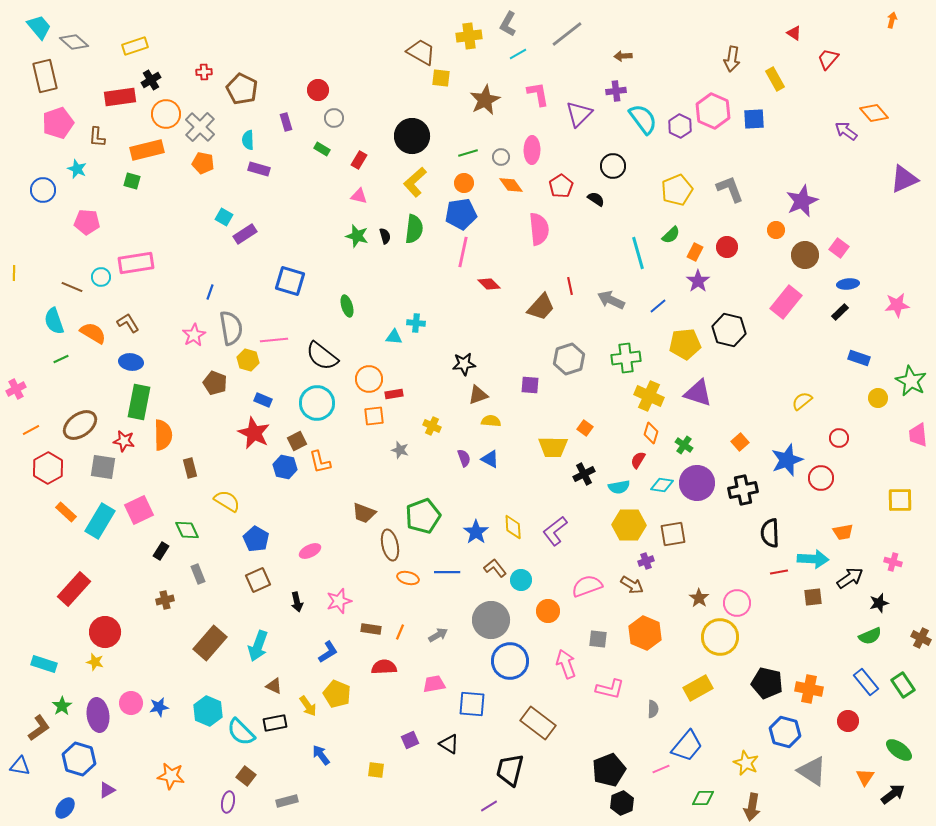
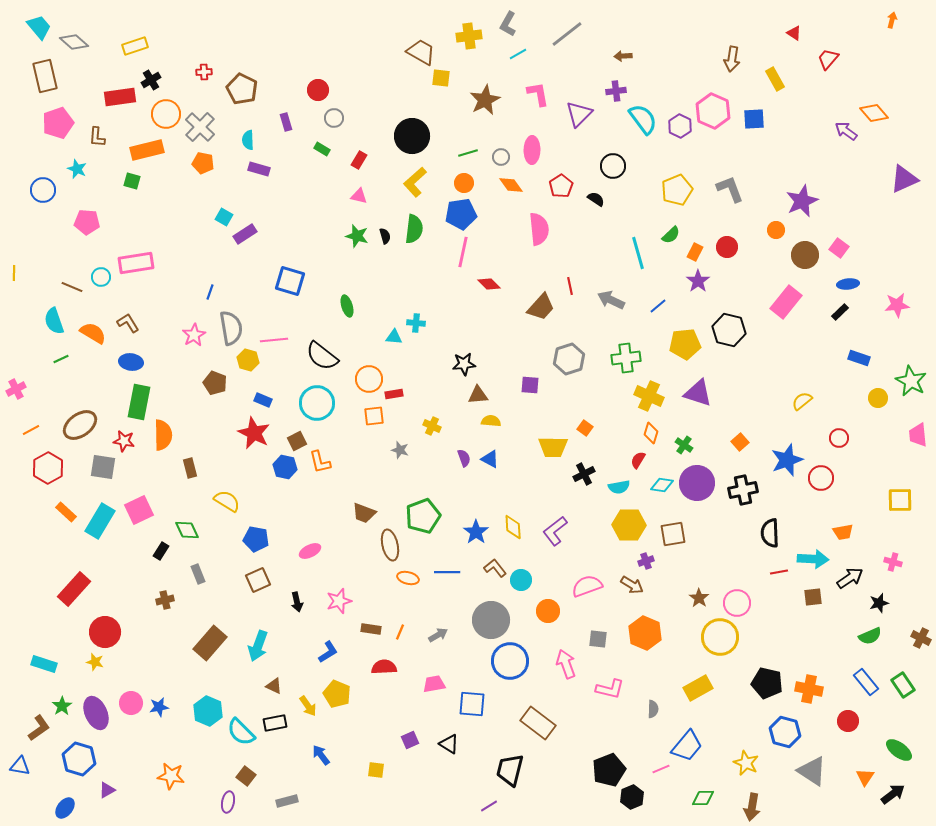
brown triangle at (478, 395): rotated 15 degrees clockwise
blue pentagon at (256, 539): rotated 20 degrees counterclockwise
purple ellipse at (98, 715): moved 2 px left, 2 px up; rotated 16 degrees counterclockwise
black hexagon at (622, 803): moved 10 px right, 6 px up
